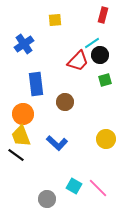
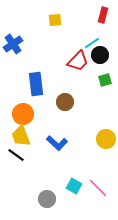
blue cross: moved 11 px left
